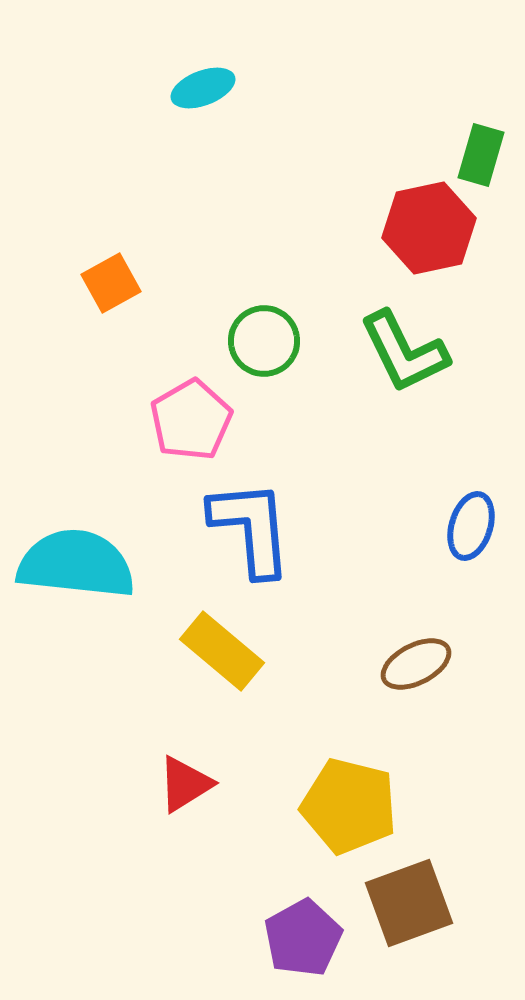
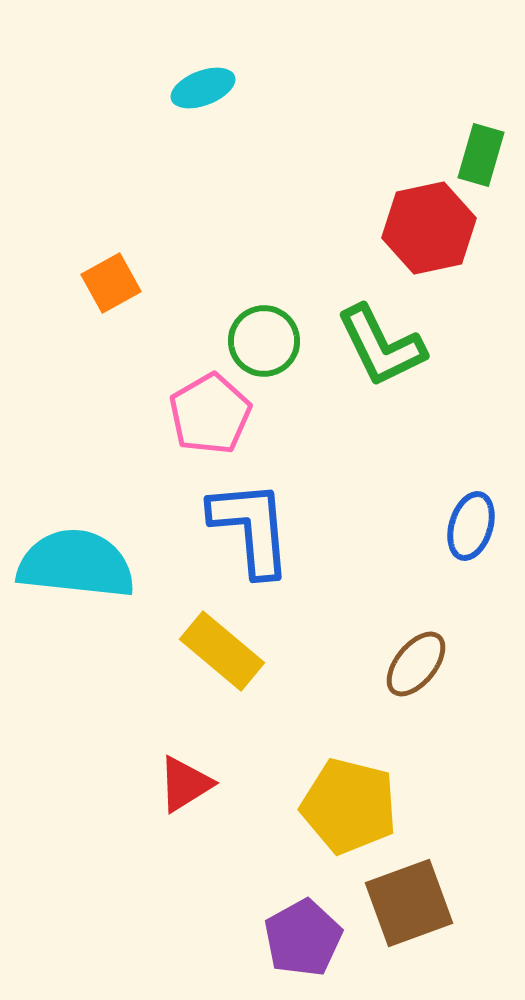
green L-shape: moved 23 px left, 6 px up
pink pentagon: moved 19 px right, 6 px up
brown ellipse: rotated 24 degrees counterclockwise
